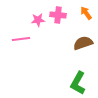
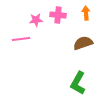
orange arrow: rotated 32 degrees clockwise
pink star: moved 2 px left
